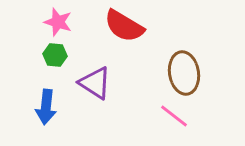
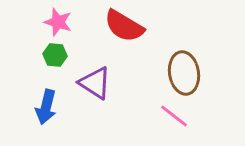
blue arrow: rotated 8 degrees clockwise
